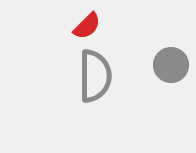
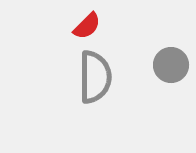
gray semicircle: moved 1 px down
